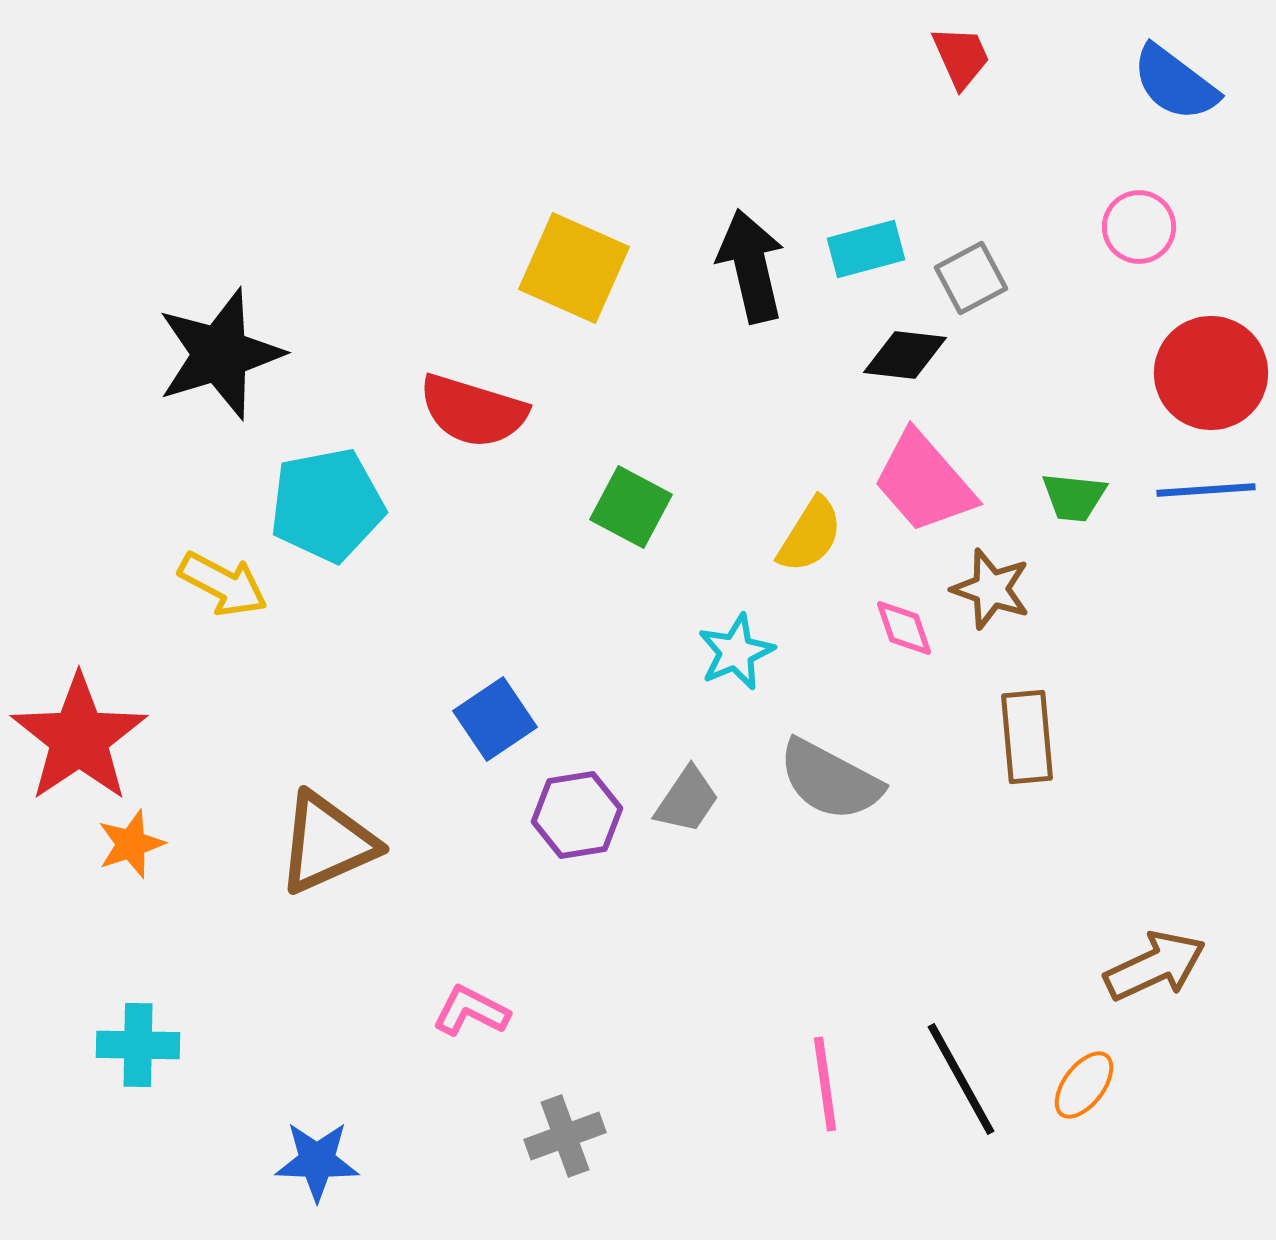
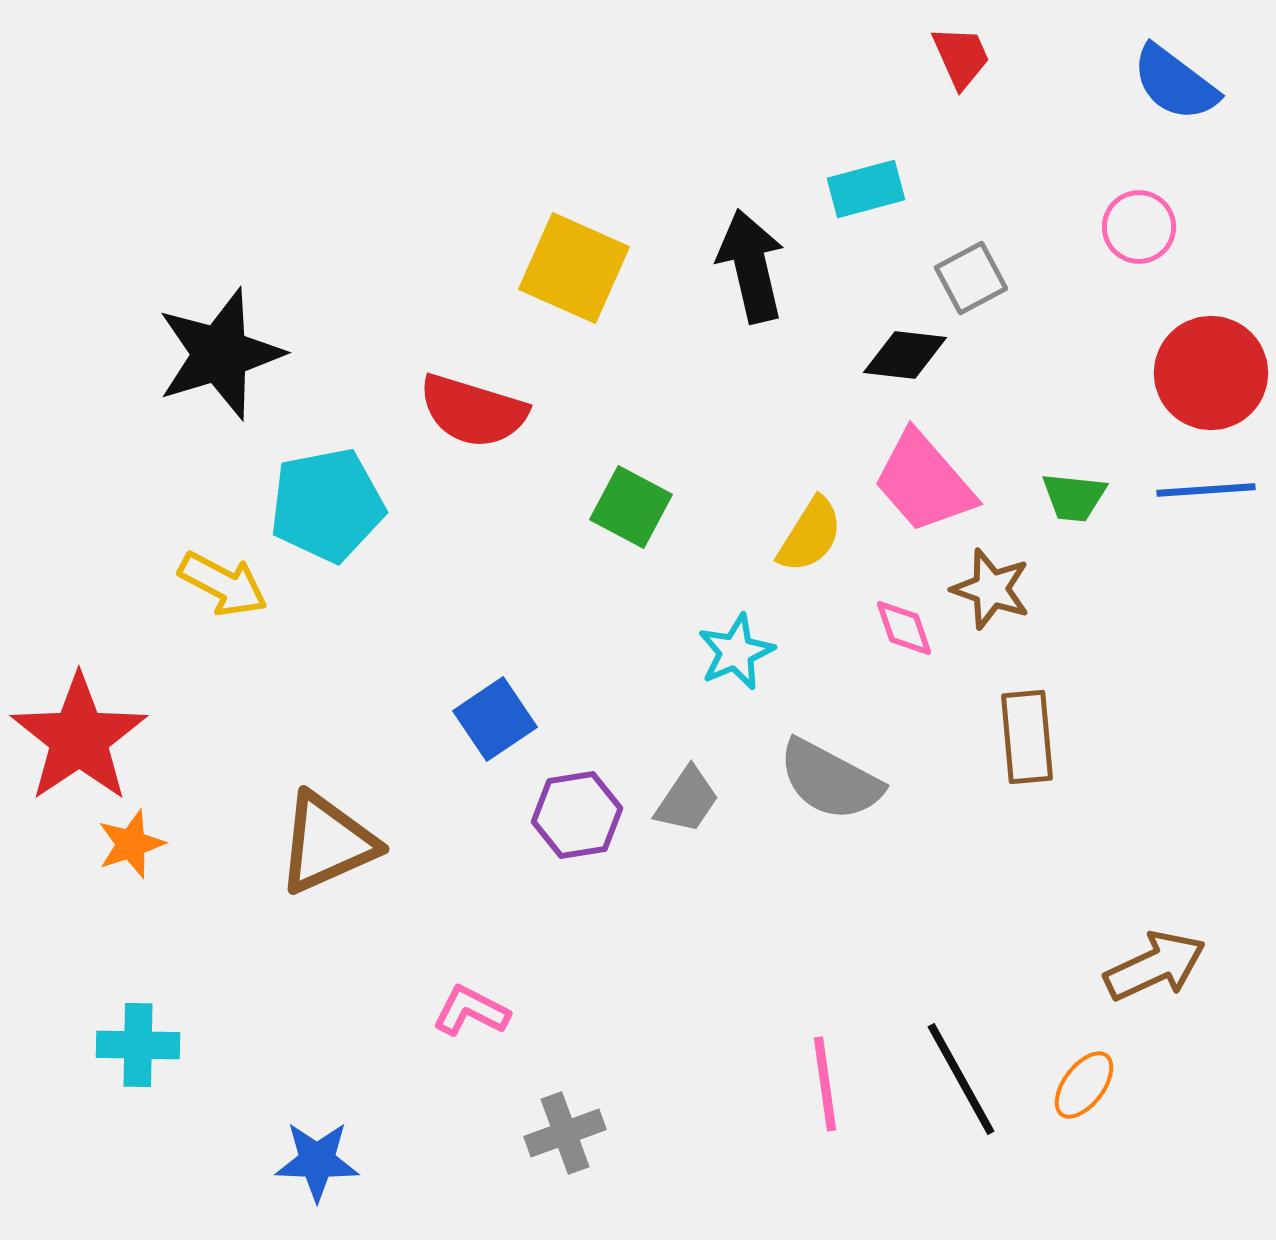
cyan rectangle: moved 60 px up
gray cross: moved 3 px up
